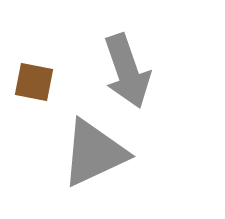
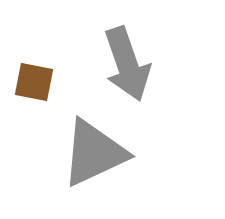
gray arrow: moved 7 px up
